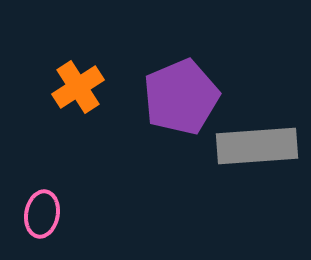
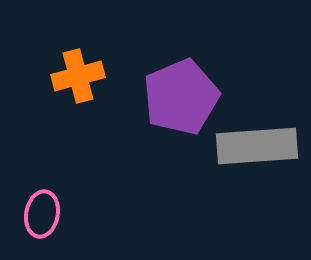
orange cross: moved 11 px up; rotated 18 degrees clockwise
